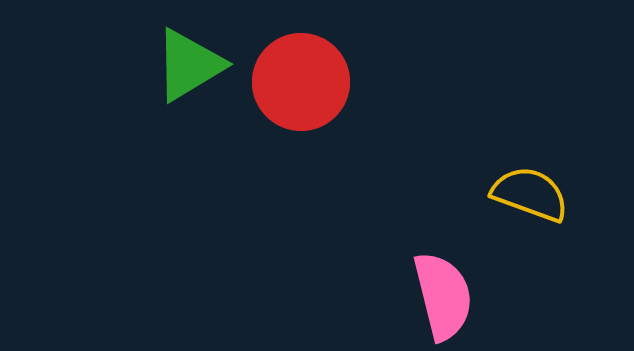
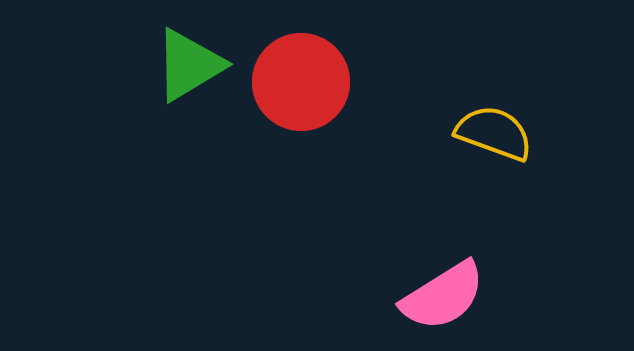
yellow semicircle: moved 36 px left, 61 px up
pink semicircle: rotated 72 degrees clockwise
